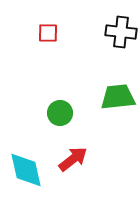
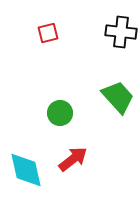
red square: rotated 15 degrees counterclockwise
green trapezoid: rotated 54 degrees clockwise
